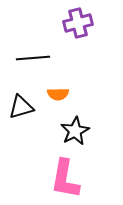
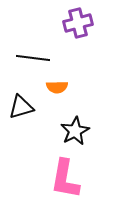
black line: rotated 12 degrees clockwise
orange semicircle: moved 1 px left, 7 px up
